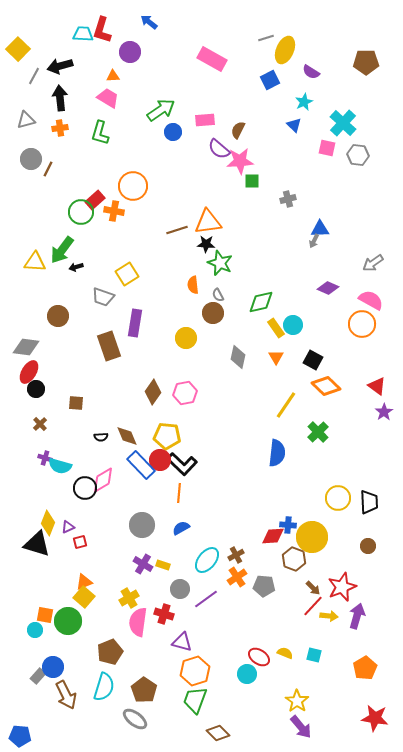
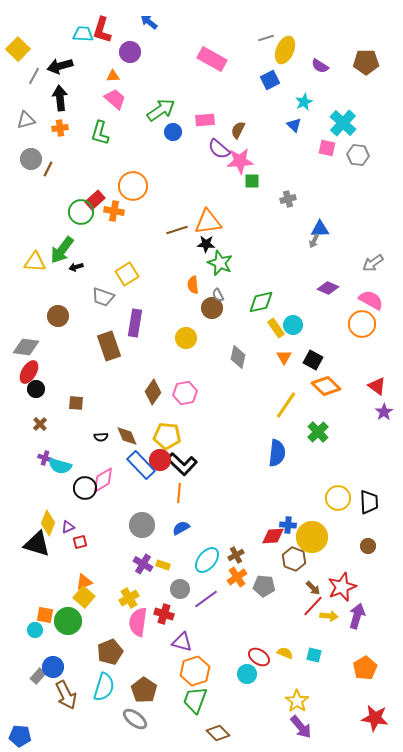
purple semicircle at (311, 72): moved 9 px right, 6 px up
pink trapezoid at (108, 98): moved 7 px right, 1 px down; rotated 10 degrees clockwise
brown circle at (213, 313): moved 1 px left, 5 px up
orange triangle at (276, 357): moved 8 px right
